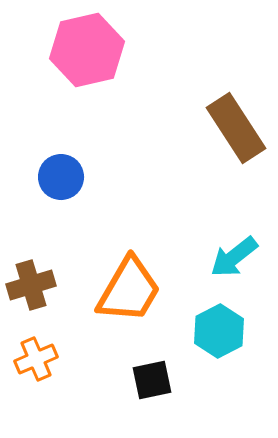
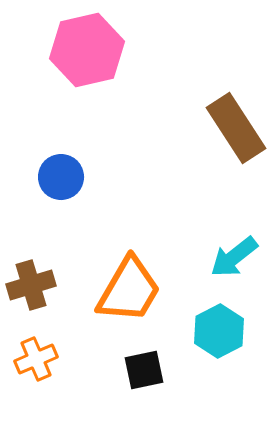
black square: moved 8 px left, 10 px up
